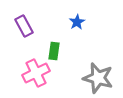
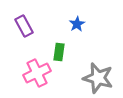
blue star: moved 2 px down
green rectangle: moved 5 px right, 1 px down
pink cross: moved 1 px right
